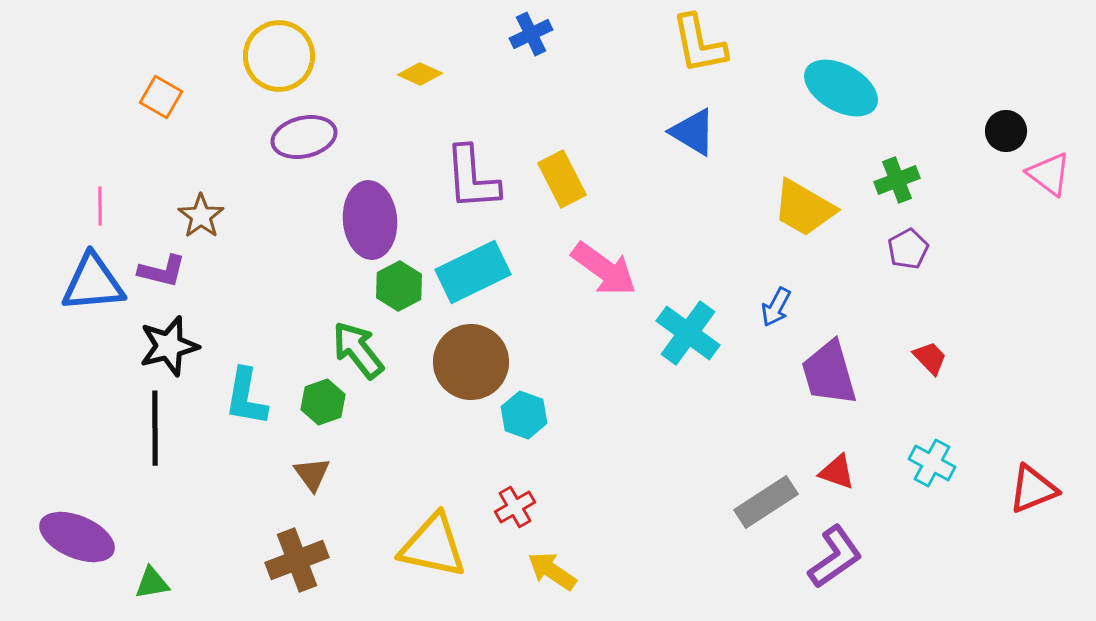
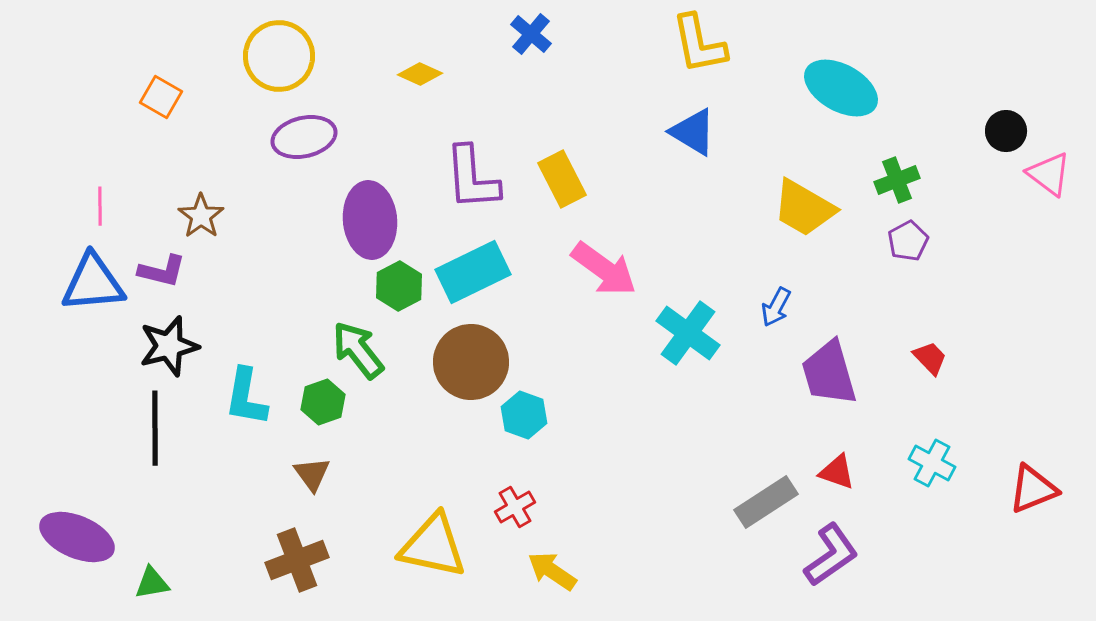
blue cross at (531, 34): rotated 24 degrees counterclockwise
purple pentagon at (908, 249): moved 8 px up
purple L-shape at (835, 557): moved 4 px left, 2 px up
